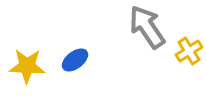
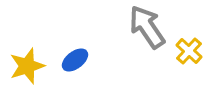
yellow cross: rotated 16 degrees counterclockwise
yellow star: rotated 21 degrees counterclockwise
